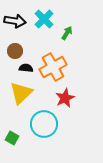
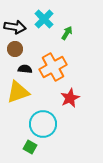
black arrow: moved 6 px down
brown circle: moved 2 px up
black semicircle: moved 1 px left, 1 px down
yellow triangle: moved 3 px left, 1 px up; rotated 25 degrees clockwise
red star: moved 5 px right
cyan circle: moved 1 px left
green square: moved 18 px right, 9 px down
